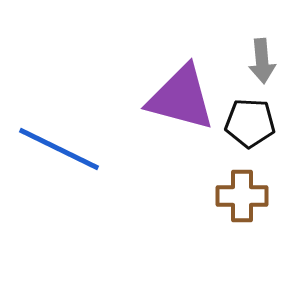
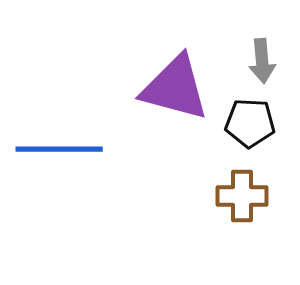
purple triangle: moved 6 px left, 10 px up
blue line: rotated 26 degrees counterclockwise
